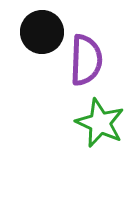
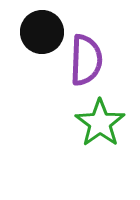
green star: rotated 12 degrees clockwise
